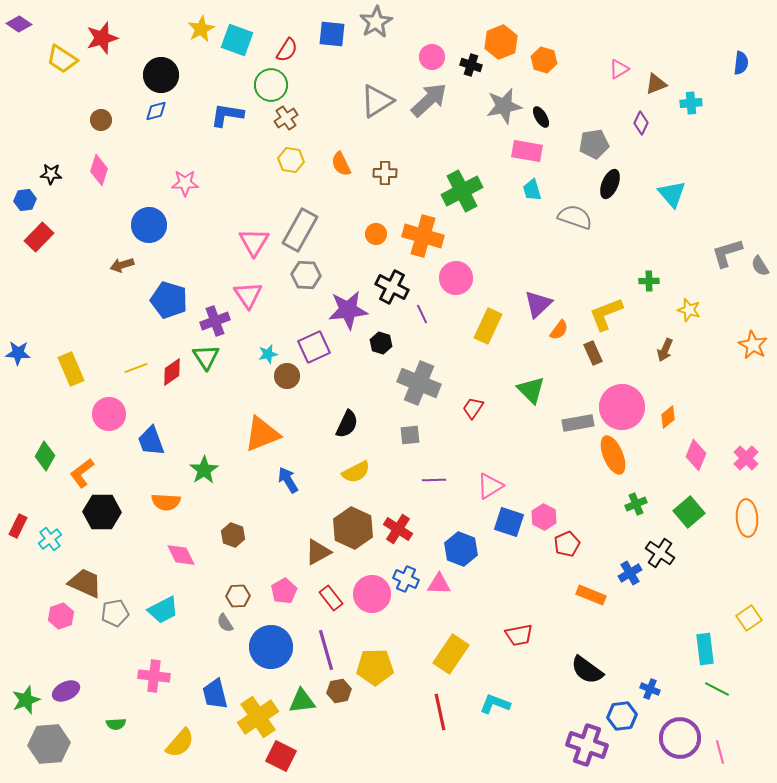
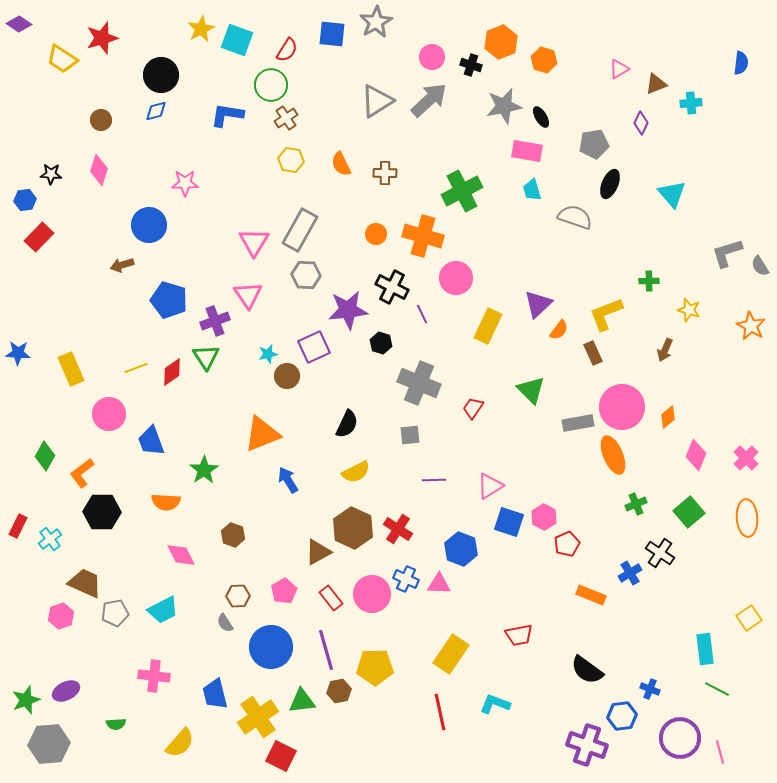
orange star at (753, 345): moved 2 px left, 19 px up
